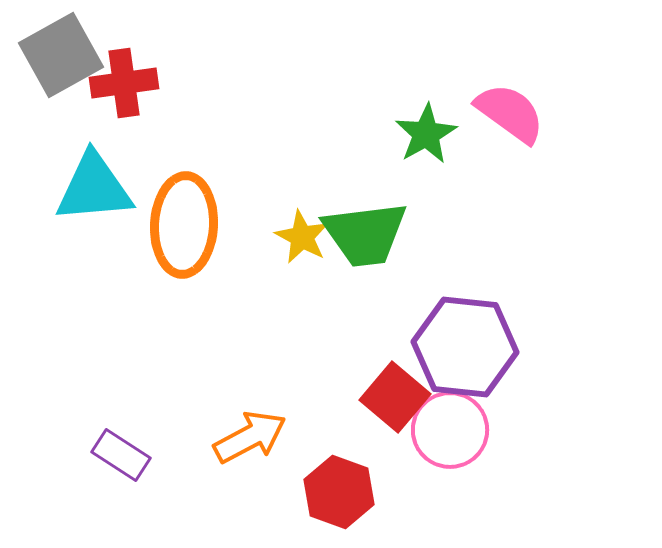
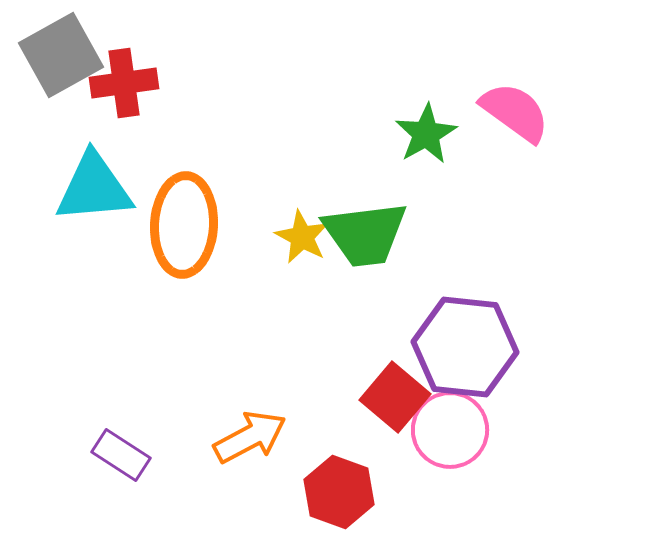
pink semicircle: moved 5 px right, 1 px up
